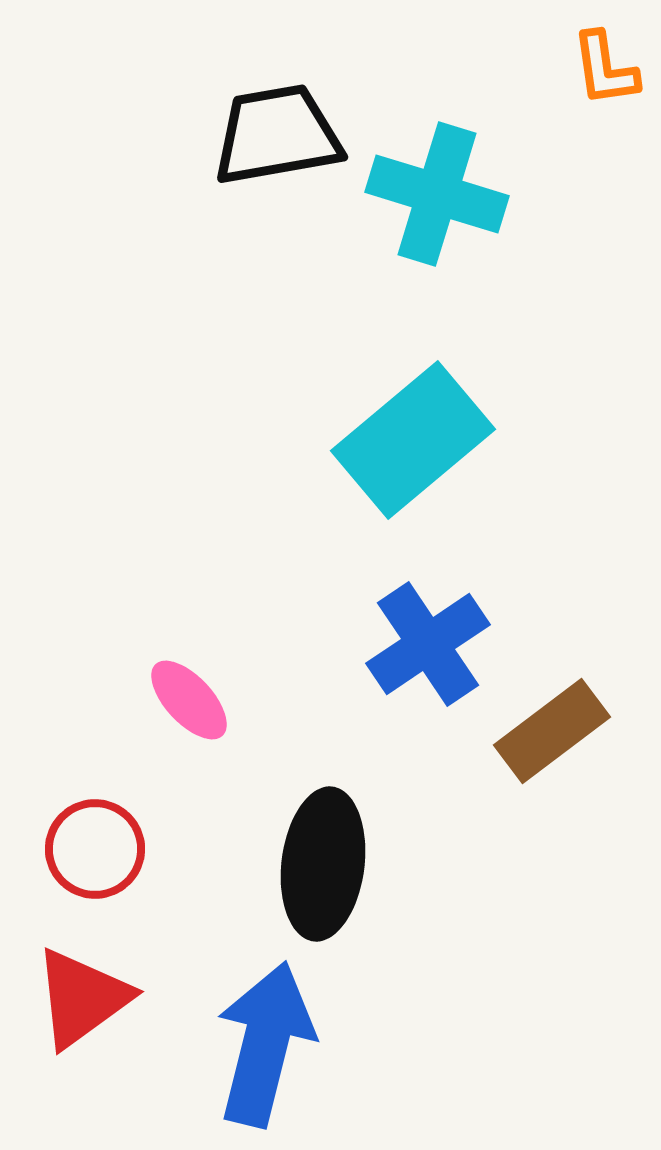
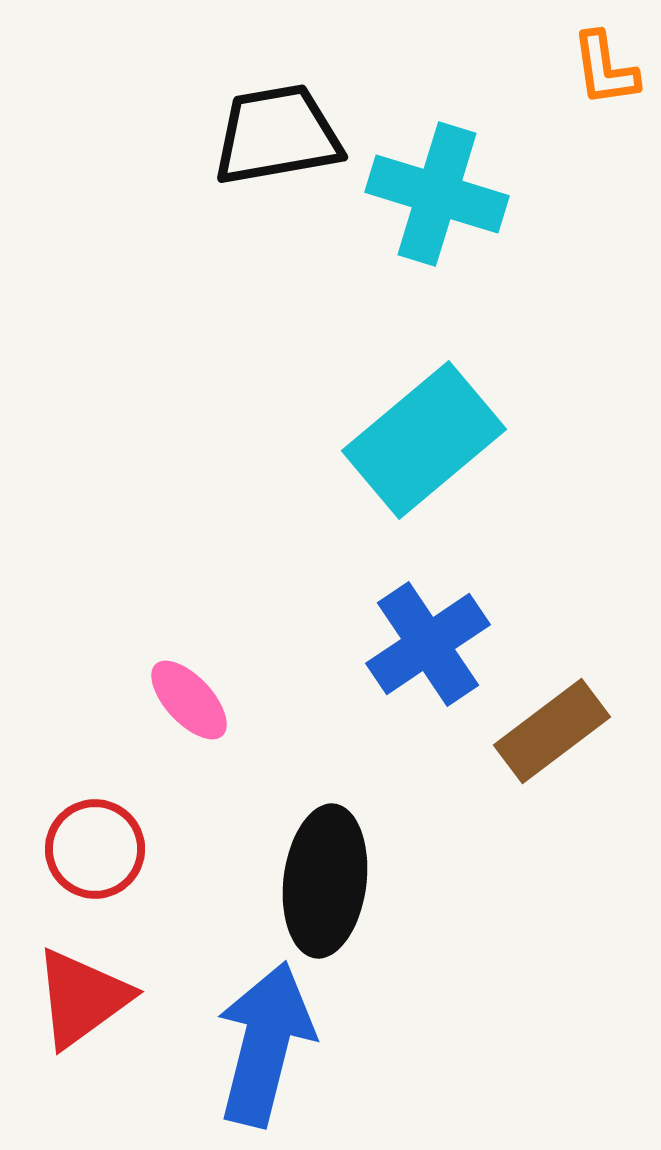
cyan rectangle: moved 11 px right
black ellipse: moved 2 px right, 17 px down
